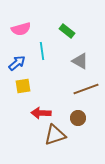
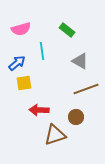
green rectangle: moved 1 px up
yellow square: moved 1 px right, 3 px up
red arrow: moved 2 px left, 3 px up
brown circle: moved 2 px left, 1 px up
